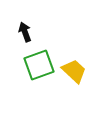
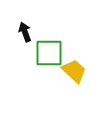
green square: moved 10 px right, 12 px up; rotated 20 degrees clockwise
